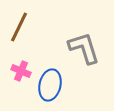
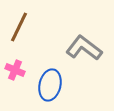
gray L-shape: rotated 36 degrees counterclockwise
pink cross: moved 6 px left, 1 px up
